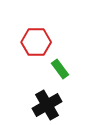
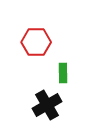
green rectangle: moved 3 px right, 4 px down; rotated 36 degrees clockwise
